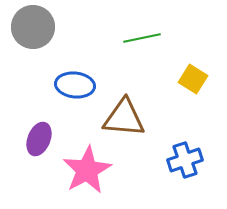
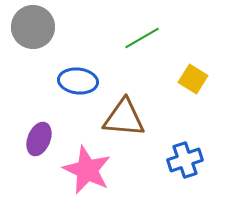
green line: rotated 18 degrees counterclockwise
blue ellipse: moved 3 px right, 4 px up
pink star: rotated 18 degrees counterclockwise
